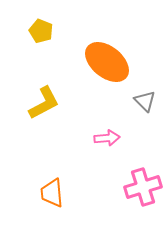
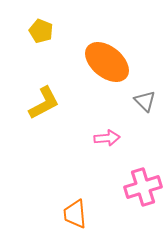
orange trapezoid: moved 23 px right, 21 px down
